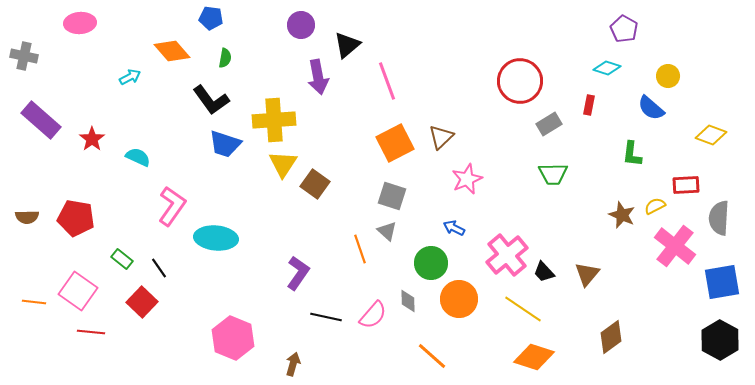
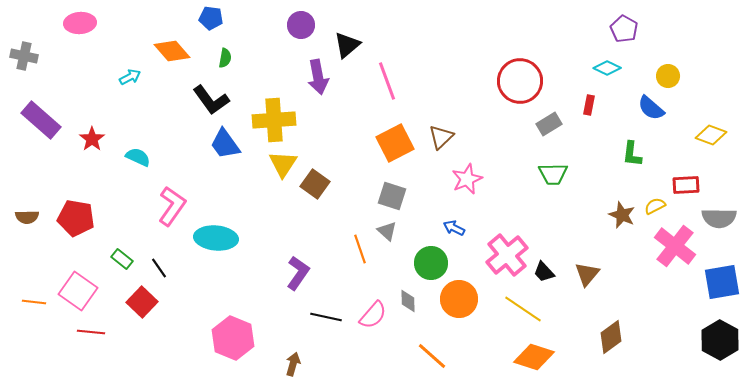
cyan diamond at (607, 68): rotated 8 degrees clockwise
blue trapezoid at (225, 144): rotated 36 degrees clockwise
gray semicircle at (719, 218): rotated 92 degrees counterclockwise
